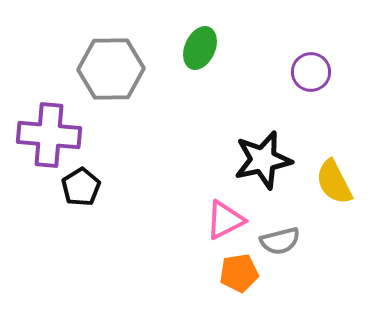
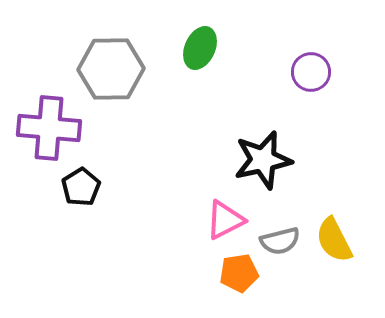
purple cross: moved 7 px up
yellow semicircle: moved 58 px down
